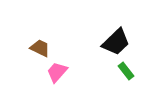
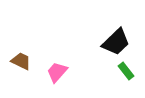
brown trapezoid: moved 19 px left, 13 px down
